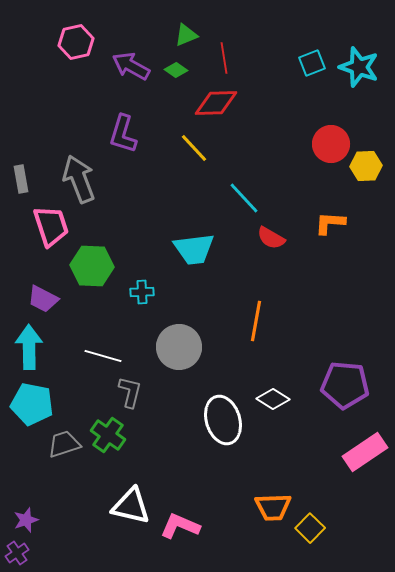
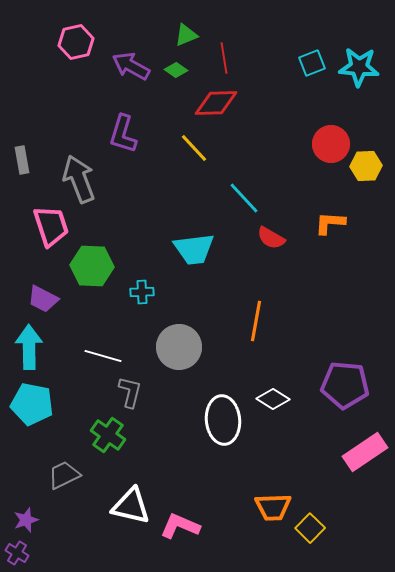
cyan star: rotated 15 degrees counterclockwise
gray rectangle: moved 1 px right, 19 px up
white ellipse: rotated 12 degrees clockwise
gray trapezoid: moved 31 px down; rotated 8 degrees counterclockwise
purple cross: rotated 25 degrees counterclockwise
